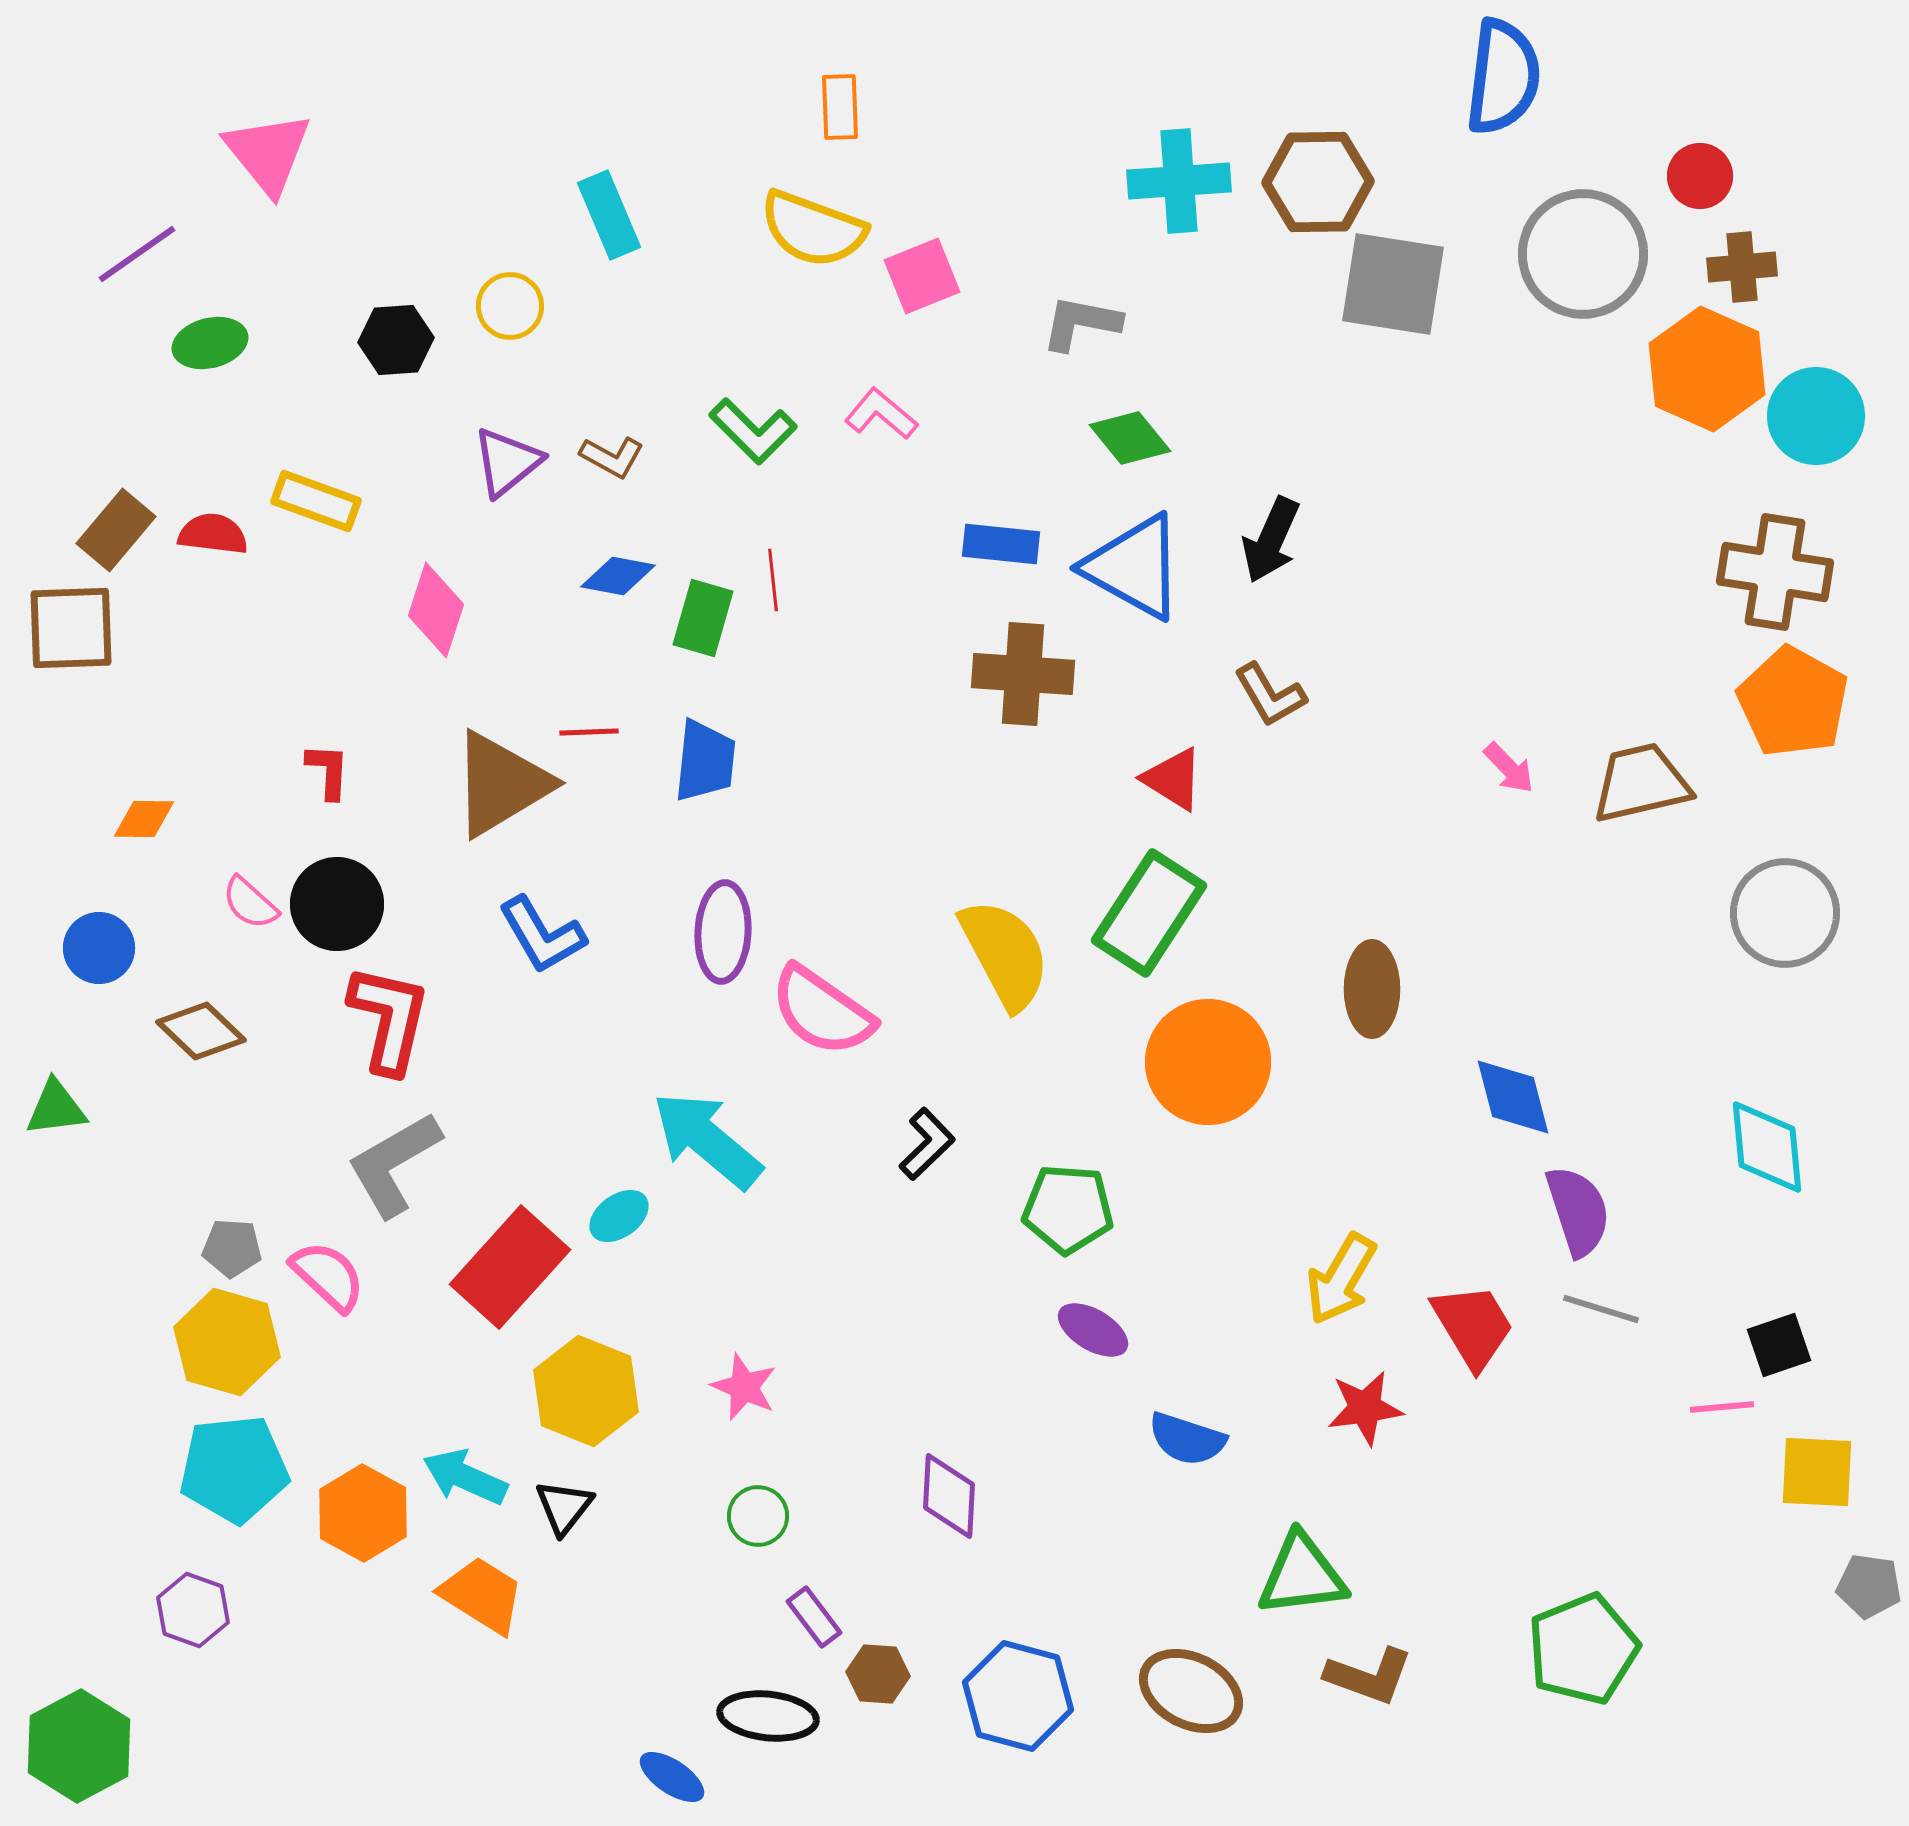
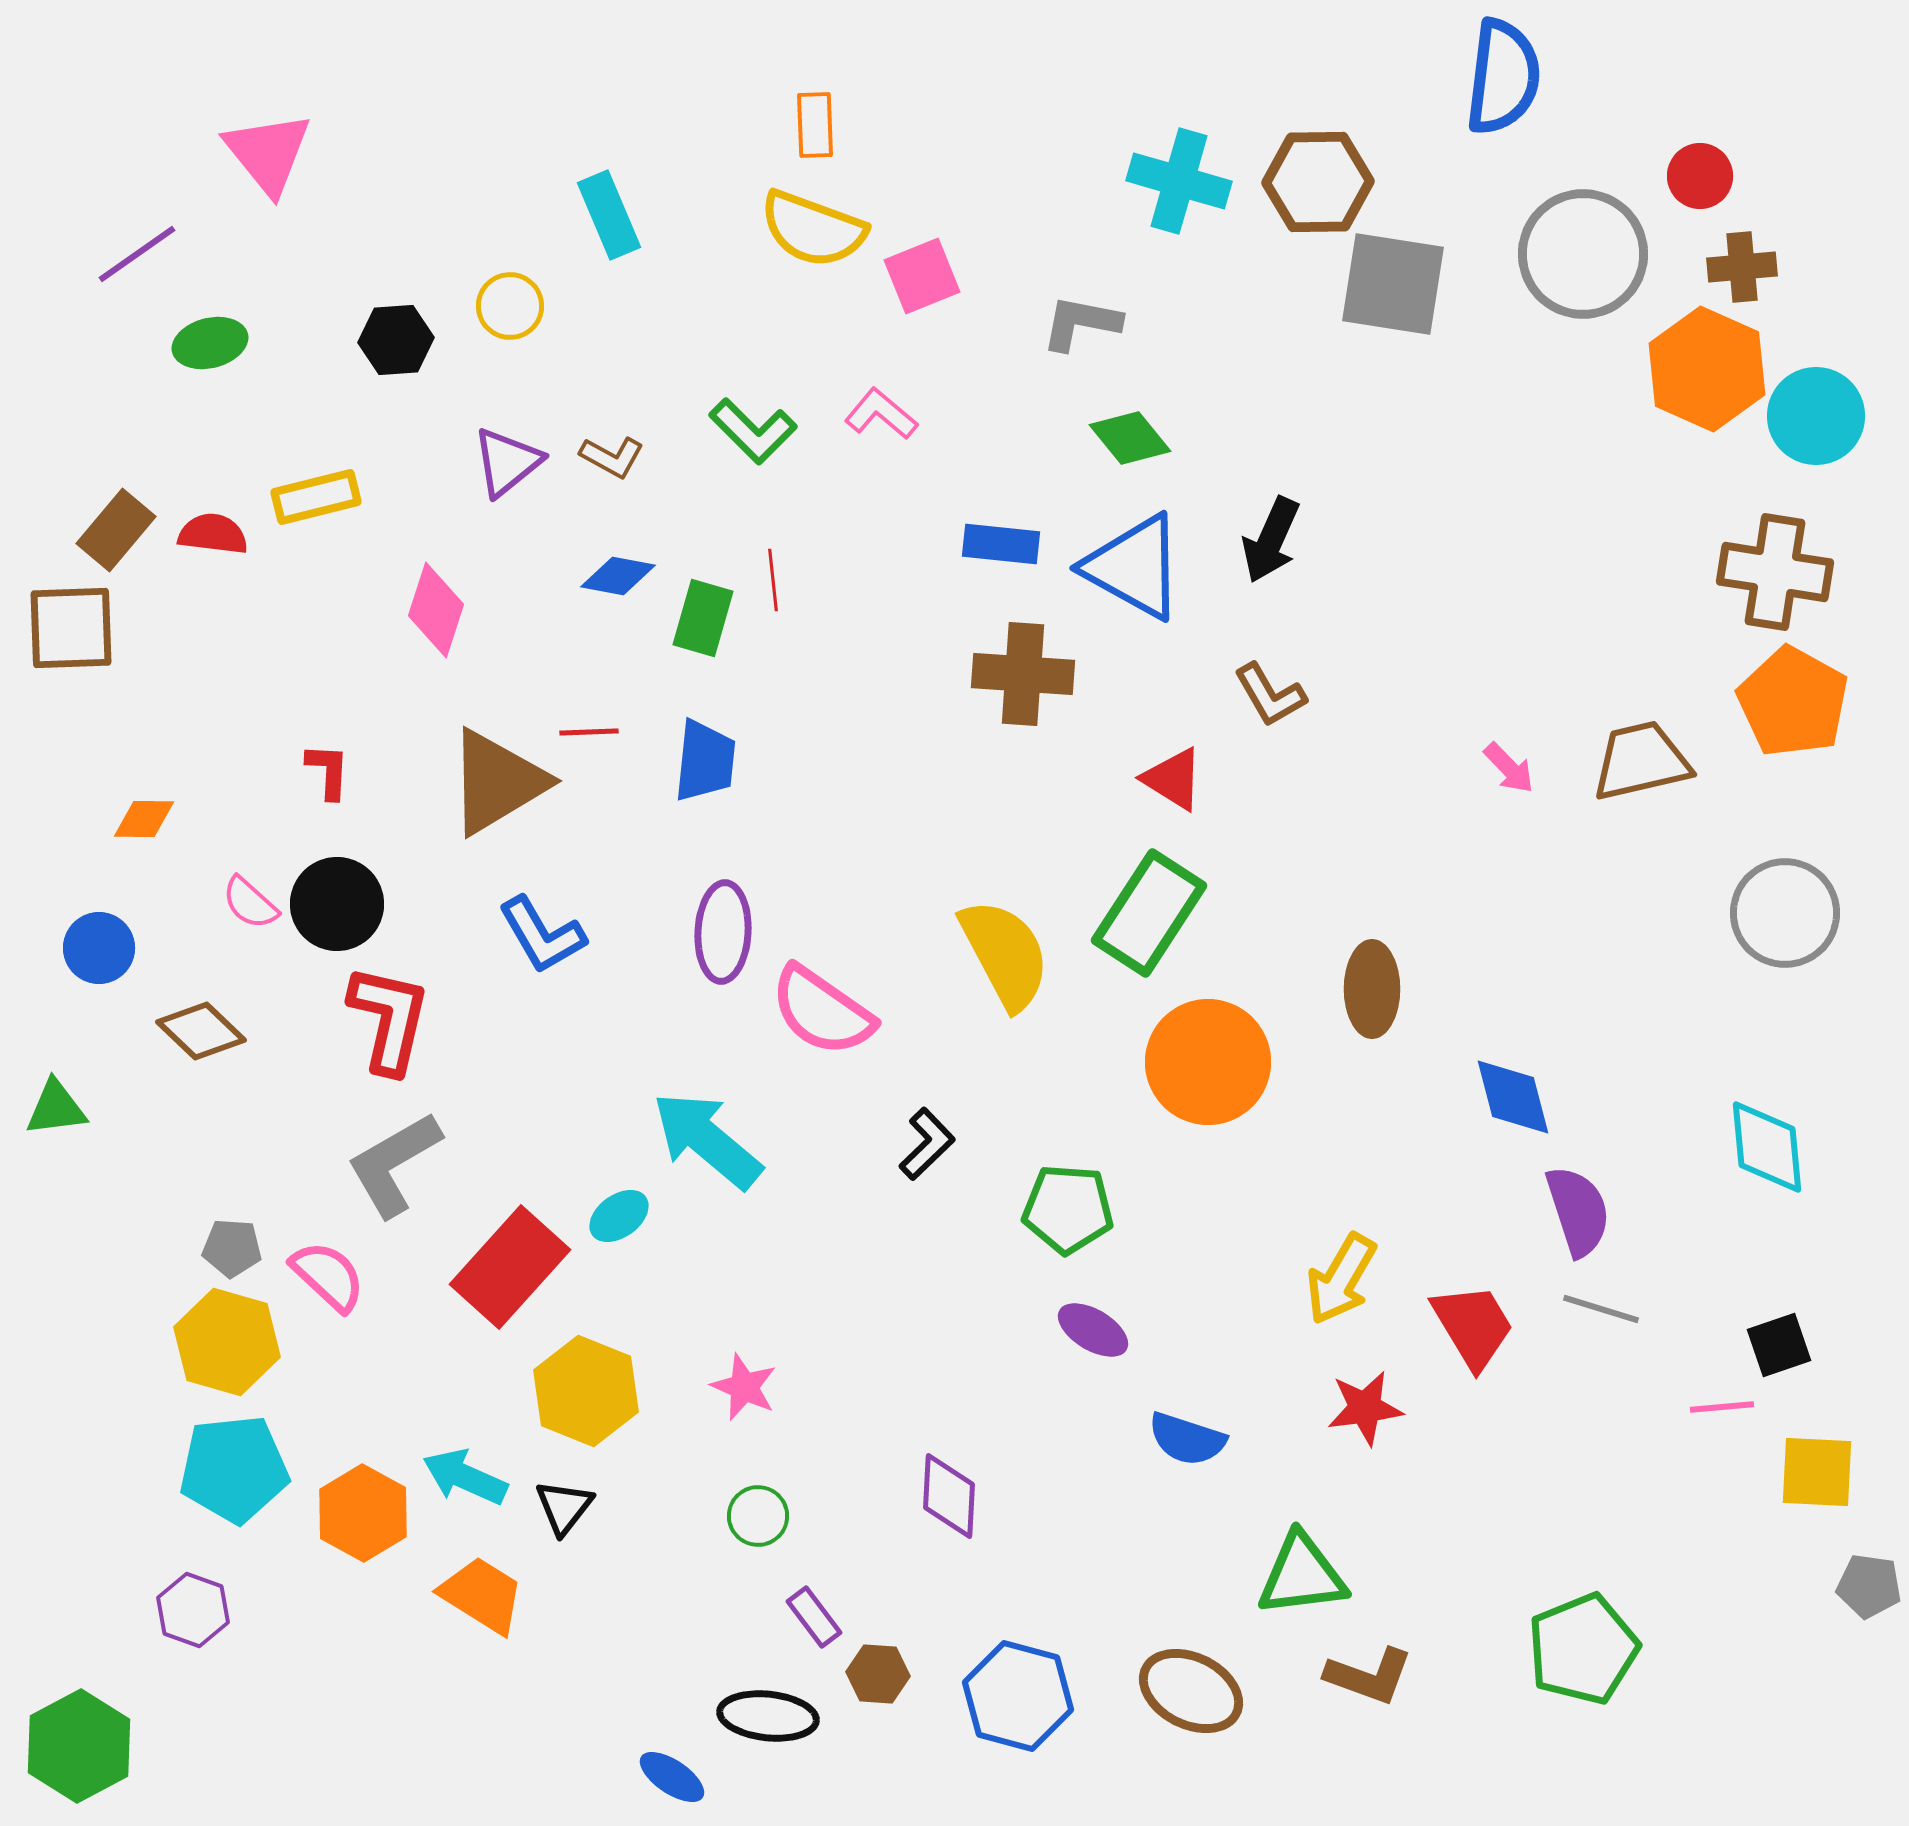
orange rectangle at (840, 107): moved 25 px left, 18 px down
cyan cross at (1179, 181): rotated 20 degrees clockwise
yellow rectangle at (316, 501): moved 4 px up; rotated 34 degrees counterclockwise
brown trapezoid at (1641, 783): moved 22 px up
brown triangle at (501, 784): moved 4 px left, 2 px up
